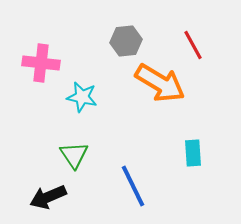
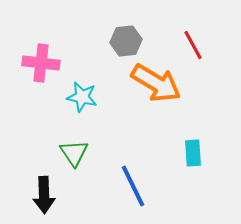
orange arrow: moved 4 px left
green triangle: moved 2 px up
black arrow: moved 4 px left, 2 px up; rotated 69 degrees counterclockwise
